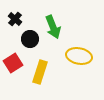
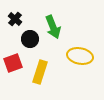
yellow ellipse: moved 1 px right
red square: rotated 12 degrees clockwise
